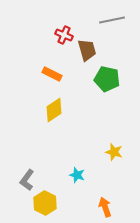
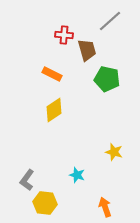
gray line: moved 2 px left, 1 px down; rotated 30 degrees counterclockwise
red cross: rotated 18 degrees counterclockwise
yellow hexagon: rotated 20 degrees counterclockwise
